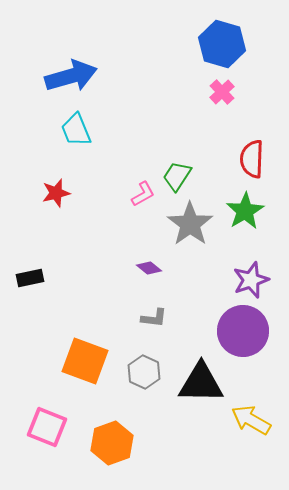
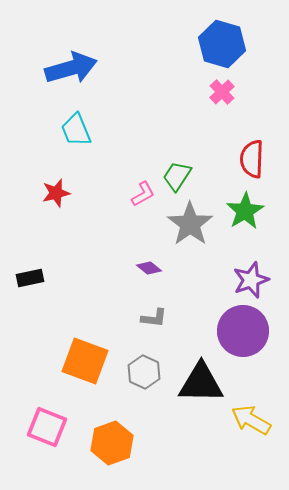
blue arrow: moved 8 px up
